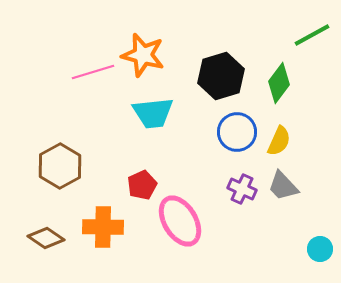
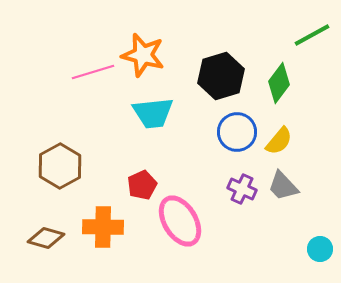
yellow semicircle: rotated 16 degrees clockwise
brown diamond: rotated 18 degrees counterclockwise
